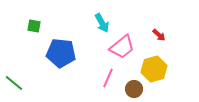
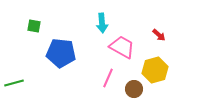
cyan arrow: rotated 24 degrees clockwise
pink trapezoid: rotated 112 degrees counterclockwise
yellow hexagon: moved 1 px right, 1 px down
green line: rotated 54 degrees counterclockwise
